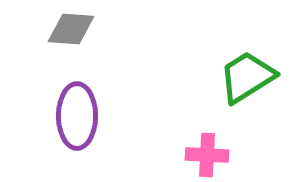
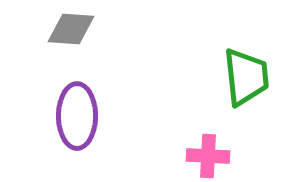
green trapezoid: moved 1 px left; rotated 116 degrees clockwise
pink cross: moved 1 px right, 1 px down
